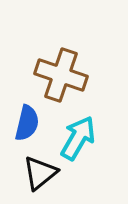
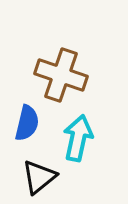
cyan arrow: rotated 18 degrees counterclockwise
black triangle: moved 1 px left, 4 px down
